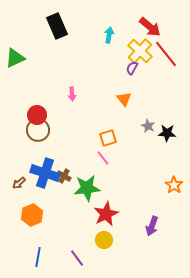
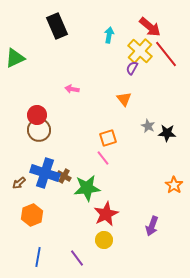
pink arrow: moved 5 px up; rotated 104 degrees clockwise
brown circle: moved 1 px right
